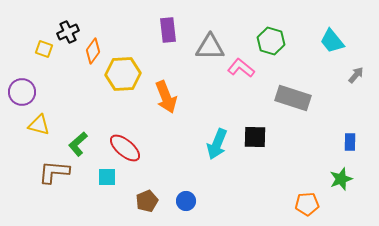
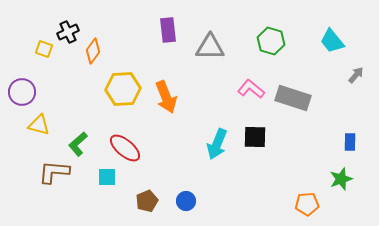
pink L-shape: moved 10 px right, 21 px down
yellow hexagon: moved 15 px down
